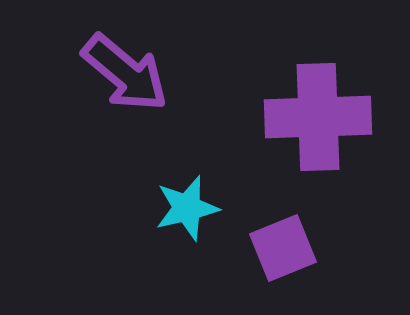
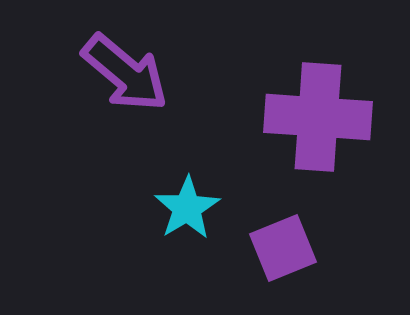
purple cross: rotated 6 degrees clockwise
cyan star: rotated 18 degrees counterclockwise
